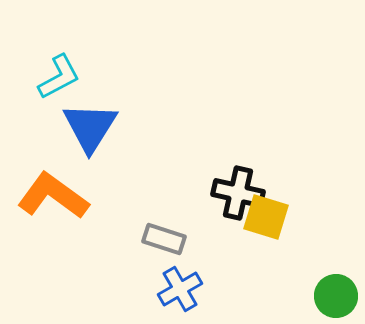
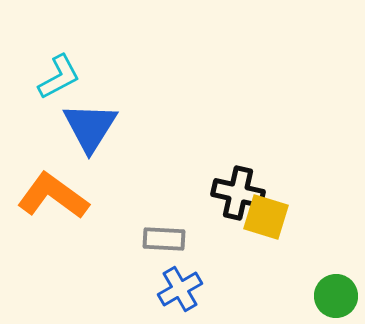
gray rectangle: rotated 15 degrees counterclockwise
